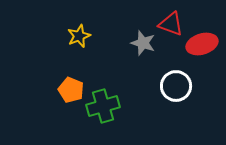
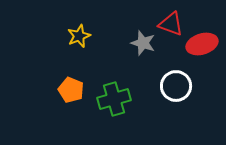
green cross: moved 11 px right, 7 px up
